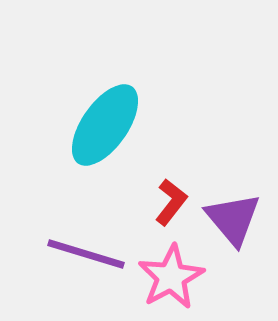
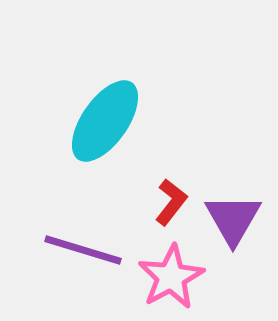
cyan ellipse: moved 4 px up
purple triangle: rotated 10 degrees clockwise
purple line: moved 3 px left, 4 px up
